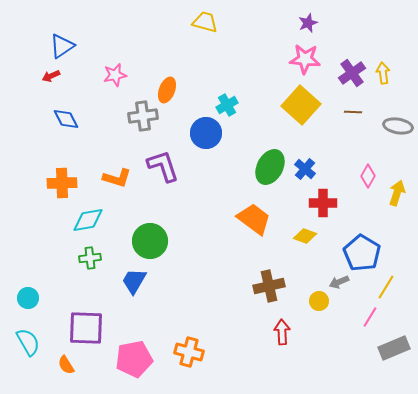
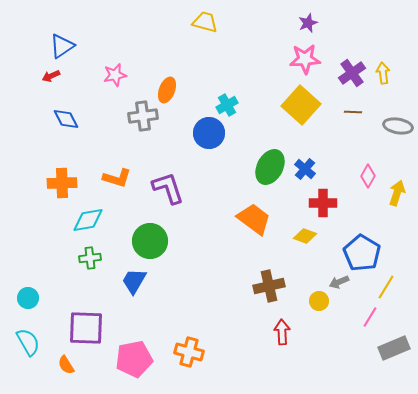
pink star at (305, 59): rotated 8 degrees counterclockwise
blue circle at (206, 133): moved 3 px right
purple L-shape at (163, 166): moved 5 px right, 22 px down
